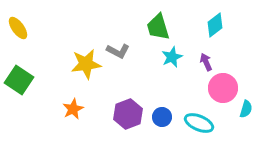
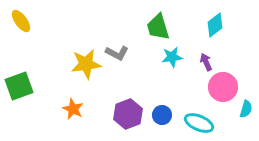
yellow ellipse: moved 3 px right, 7 px up
gray L-shape: moved 1 px left, 2 px down
cyan star: rotated 15 degrees clockwise
green square: moved 6 px down; rotated 36 degrees clockwise
pink circle: moved 1 px up
orange star: rotated 20 degrees counterclockwise
blue circle: moved 2 px up
